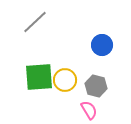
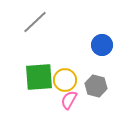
pink semicircle: moved 20 px left, 10 px up; rotated 120 degrees counterclockwise
